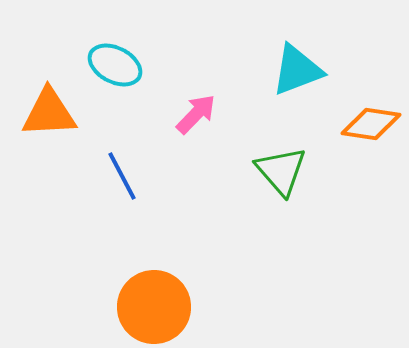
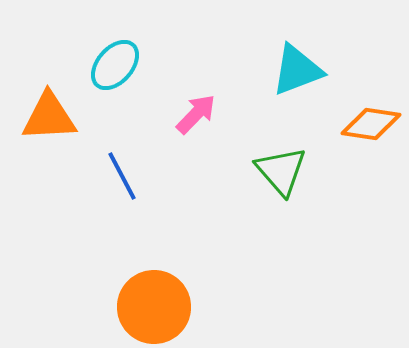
cyan ellipse: rotated 76 degrees counterclockwise
orange triangle: moved 4 px down
